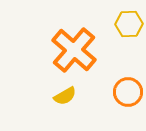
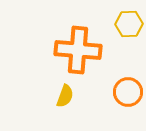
orange cross: moved 4 px right; rotated 36 degrees counterclockwise
yellow semicircle: rotated 40 degrees counterclockwise
